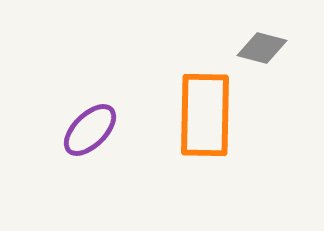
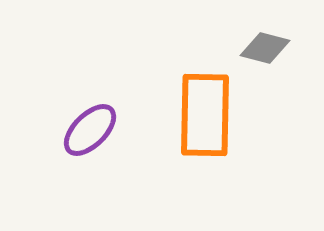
gray diamond: moved 3 px right
